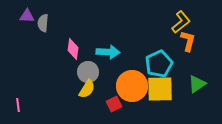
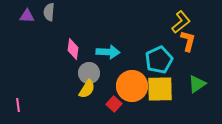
gray semicircle: moved 6 px right, 11 px up
cyan pentagon: moved 4 px up
gray circle: moved 1 px right, 1 px down
red square: rotated 21 degrees counterclockwise
